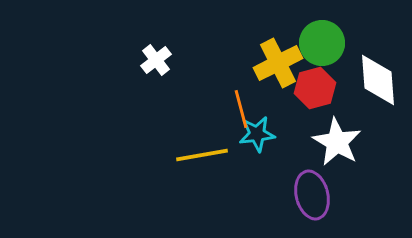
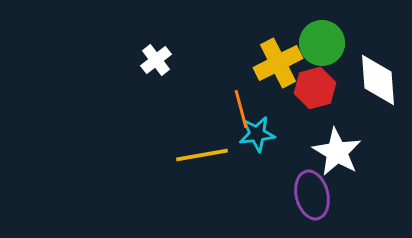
white star: moved 10 px down
